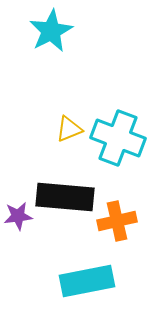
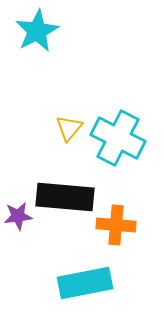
cyan star: moved 14 px left
yellow triangle: moved 1 px up; rotated 28 degrees counterclockwise
cyan cross: rotated 6 degrees clockwise
orange cross: moved 1 px left, 4 px down; rotated 18 degrees clockwise
cyan rectangle: moved 2 px left, 2 px down
